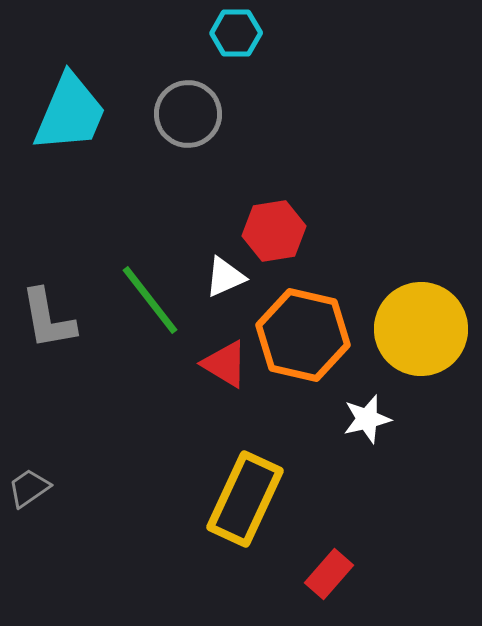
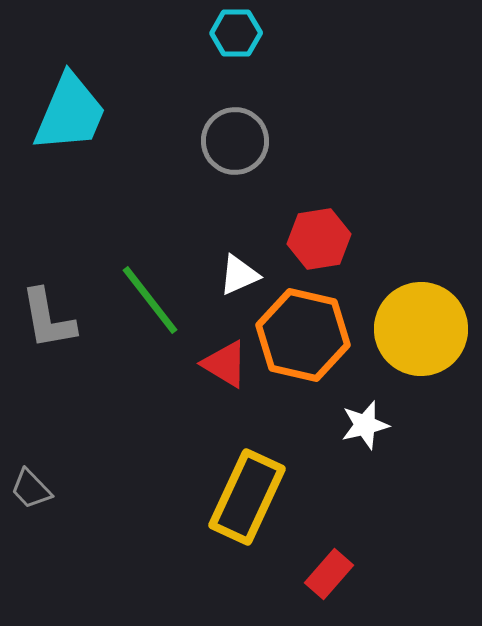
gray circle: moved 47 px right, 27 px down
red hexagon: moved 45 px right, 8 px down
white triangle: moved 14 px right, 2 px up
white star: moved 2 px left, 6 px down
gray trapezoid: moved 2 px right, 1 px down; rotated 99 degrees counterclockwise
yellow rectangle: moved 2 px right, 2 px up
